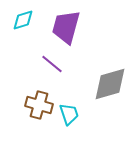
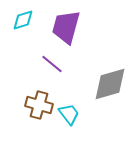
cyan trapezoid: rotated 20 degrees counterclockwise
